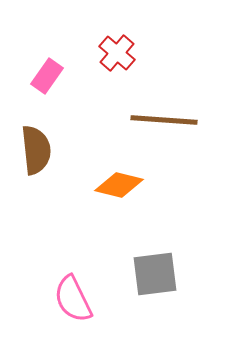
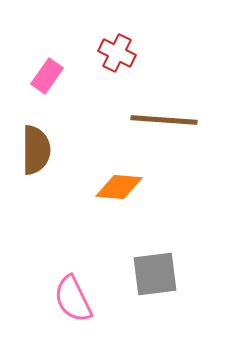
red cross: rotated 15 degrees counterclockwise
brown semicircle: rotated 6 degrees clockwise
orange diamond: moved 2 px down; rotated 9 degrees counterclockwise
